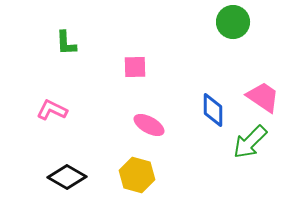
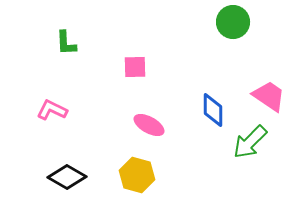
pink trapezoid: moved 6 px right, 1 px up
